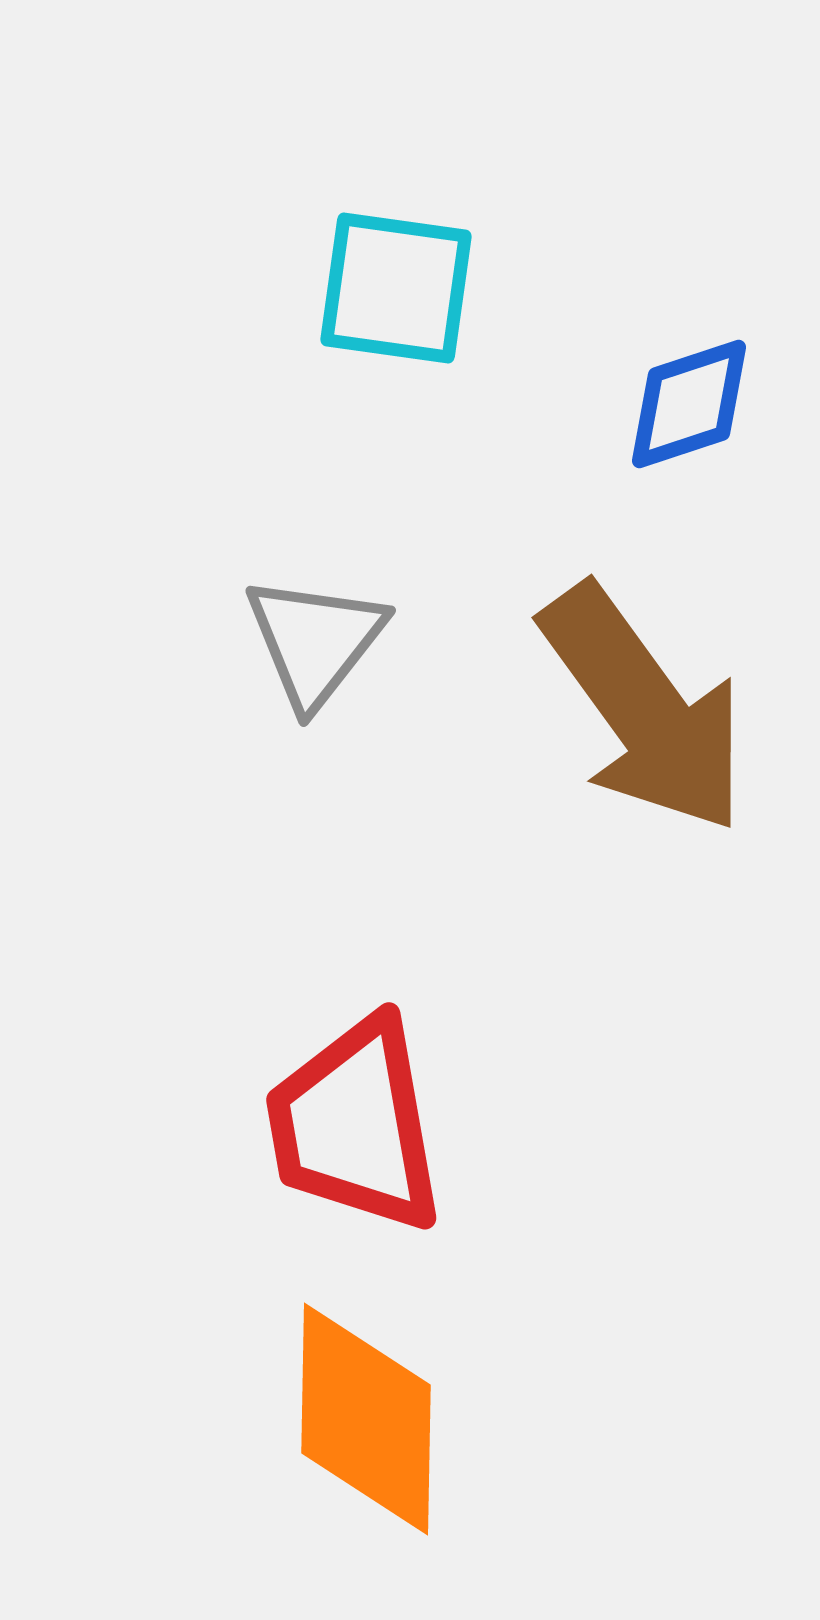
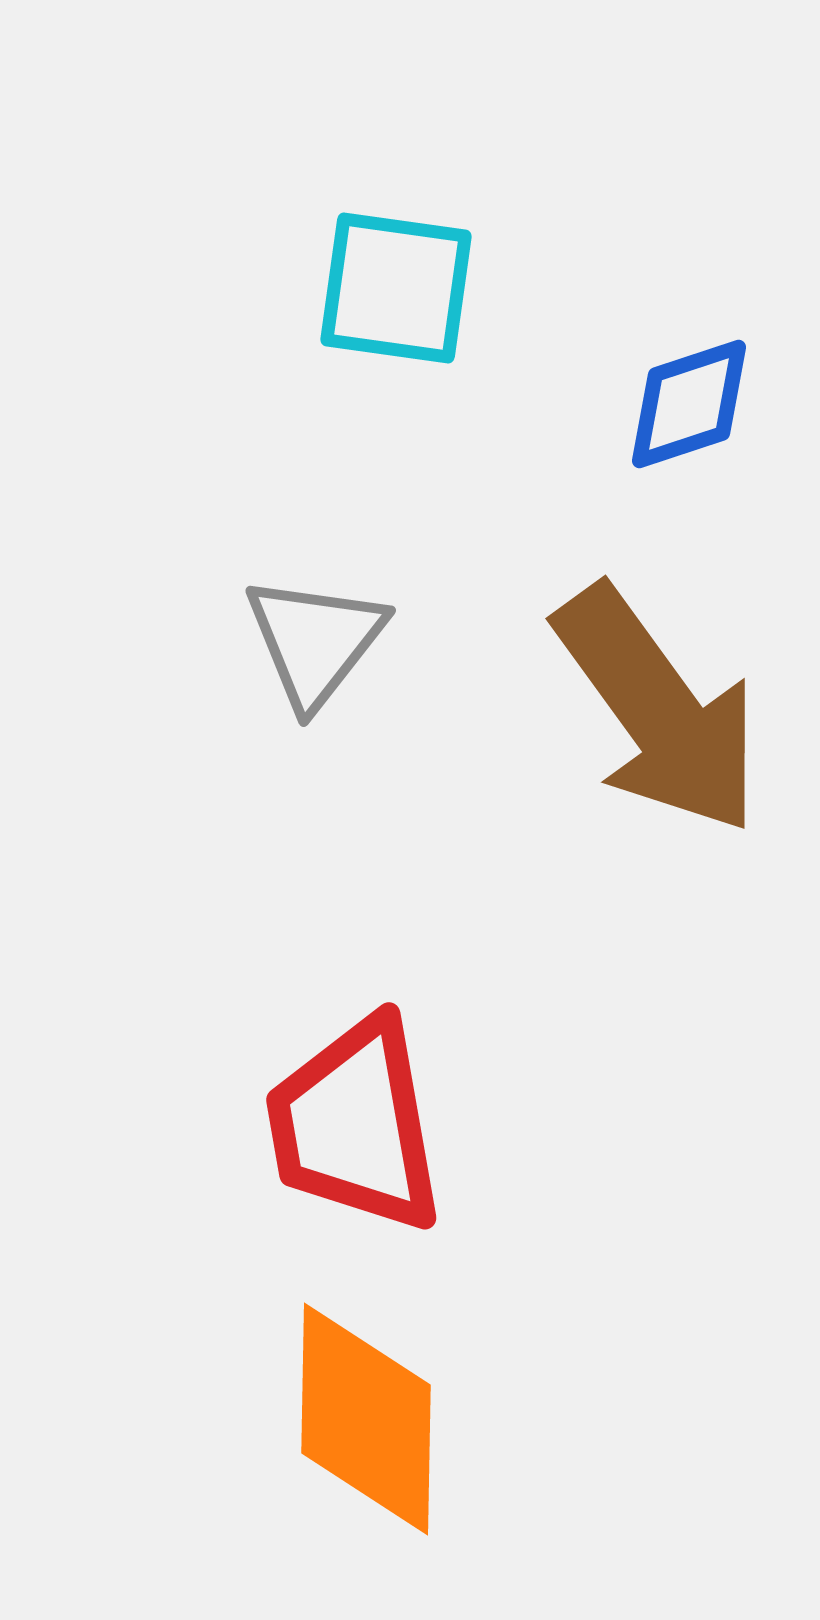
brown arrow: moved 14 px right, 1 px down
